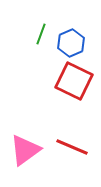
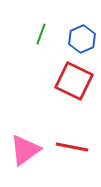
blue hexagon: moved 11 px right, 4 px up
red line: rotated 12 degrees counterclockwise
